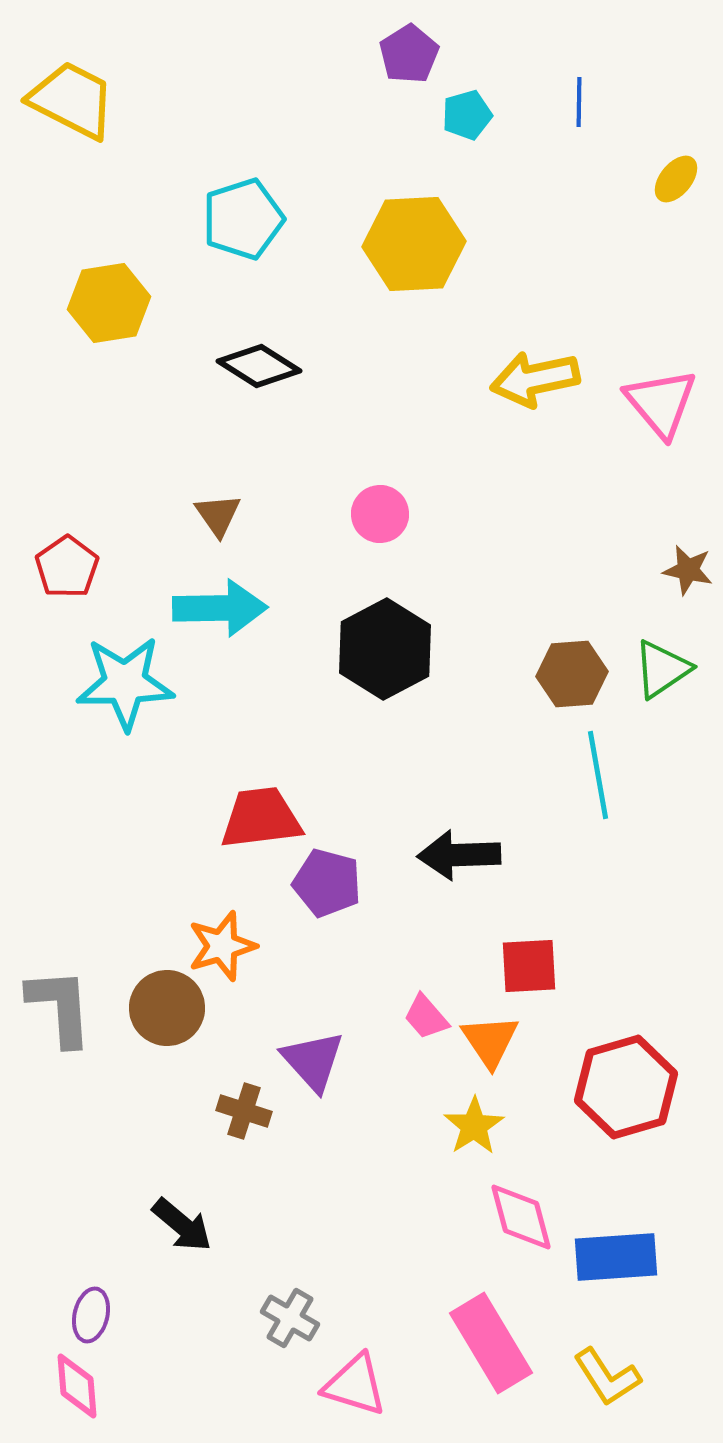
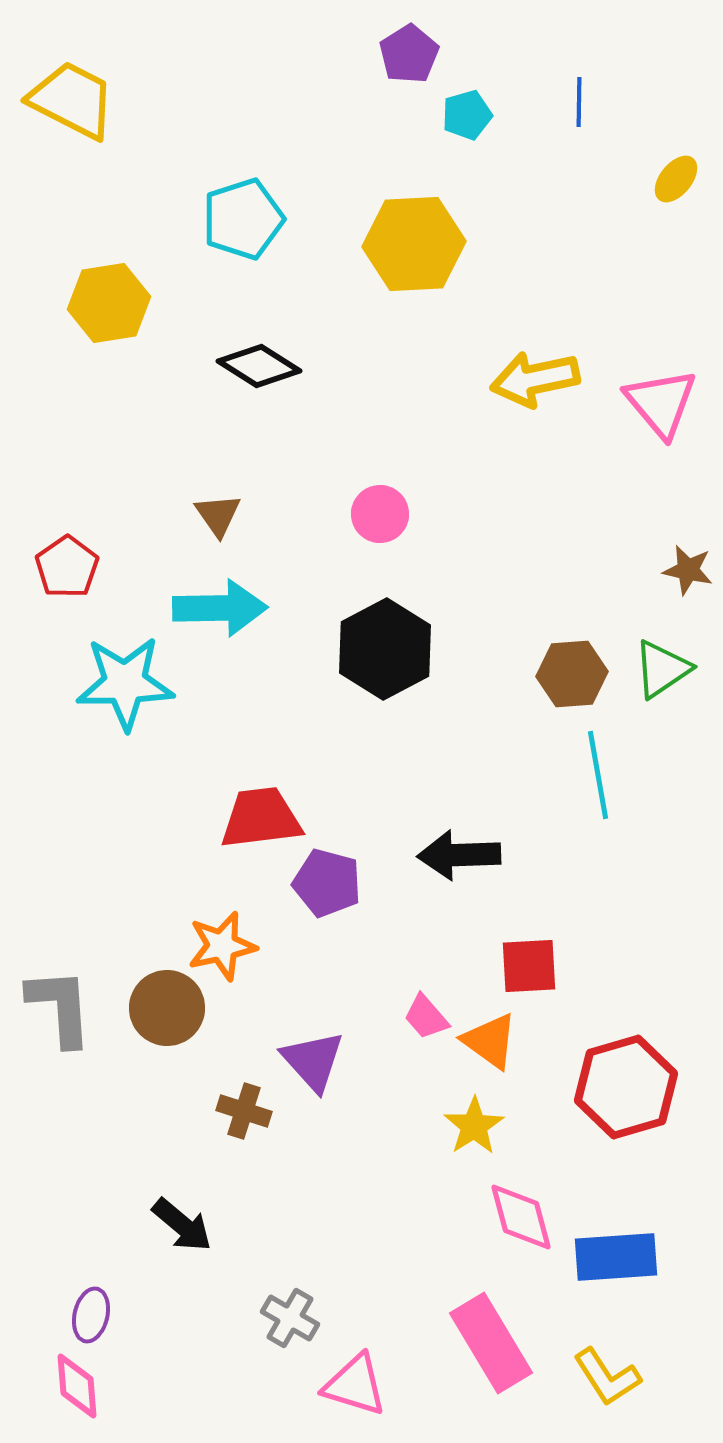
orange star at (222, 946): rotated 4 degrees clockwise
orange triangle at (490, 1041): rotated 20 degrees counterclockwise
